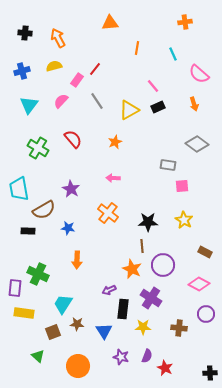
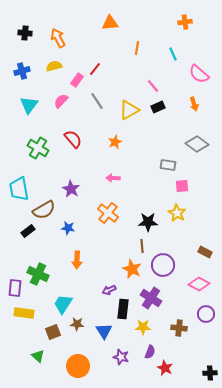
yellow star at (184, 220): moved 7 px left, 7 px up
black rectangle at (28, 231): rotated 40 degrees counterclockwise
purple semicircle at (147, 356): moved 3 px right, 4 px up
